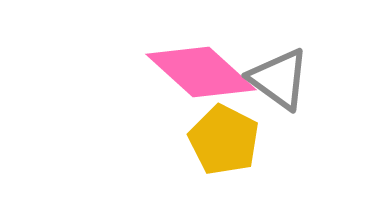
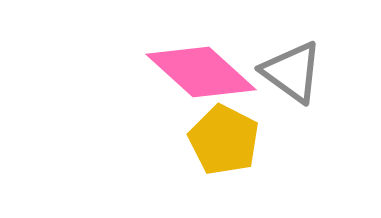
gray triangle: moved 13 px right, 7 px up
